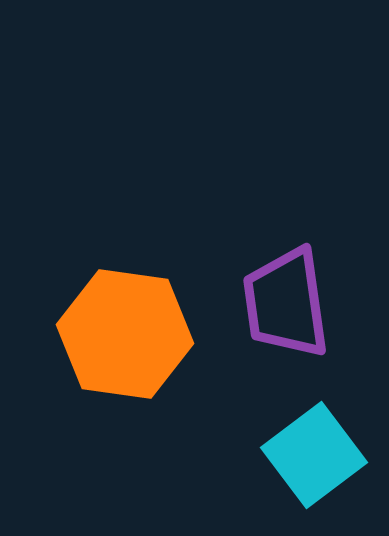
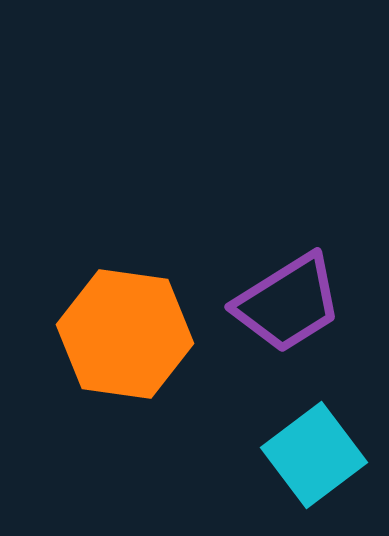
purple trapezoid: moved 2 px right; rotated 114 degrees counterclockwise
